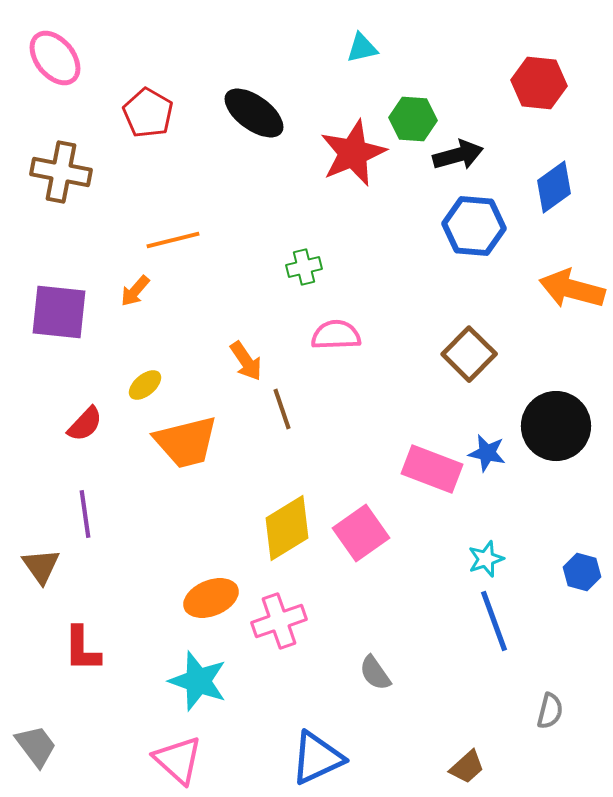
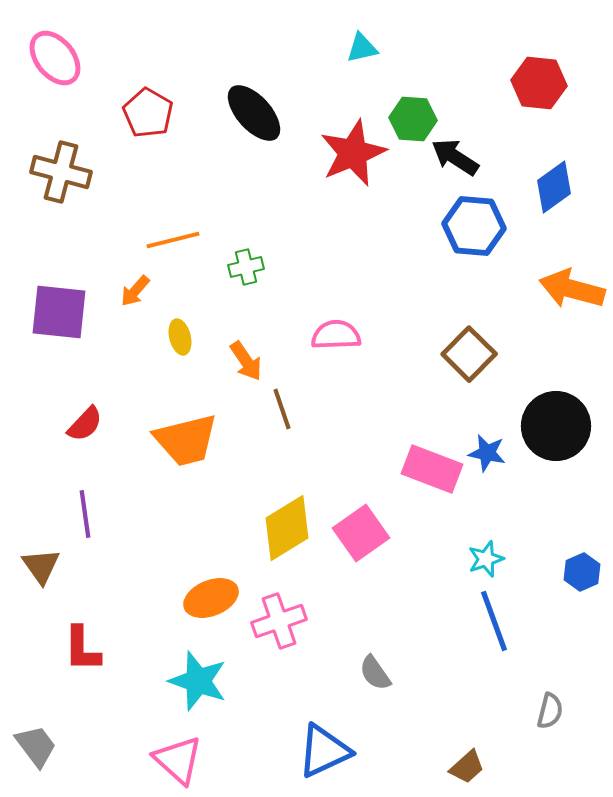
black ellipse at (254, 113): rotated 12 degrees clockwise
black arrow at (458, 155): moved 3 px left, 2 px down; rotated 132 degrees counterclockwise
brown cross at (61, 172): rotated 4 degrees clockwise
green cross at (304, 267): moved 58 px left
yellow ellipse at (145, 385): moved 35 px right, 48 px up; rotated 64 degrees counterclockwise
orange trapezoid at (186, 442): moved 2 px up
blue hexagon at (582, 572): rotated 21 degrees clockwise
blue triangle at (317, 758): moved 7 px right, 7 px up
